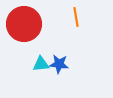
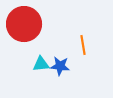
orange line: moved 7 px right, 28 px down
blue star: moved 1 px right, 2 px down
